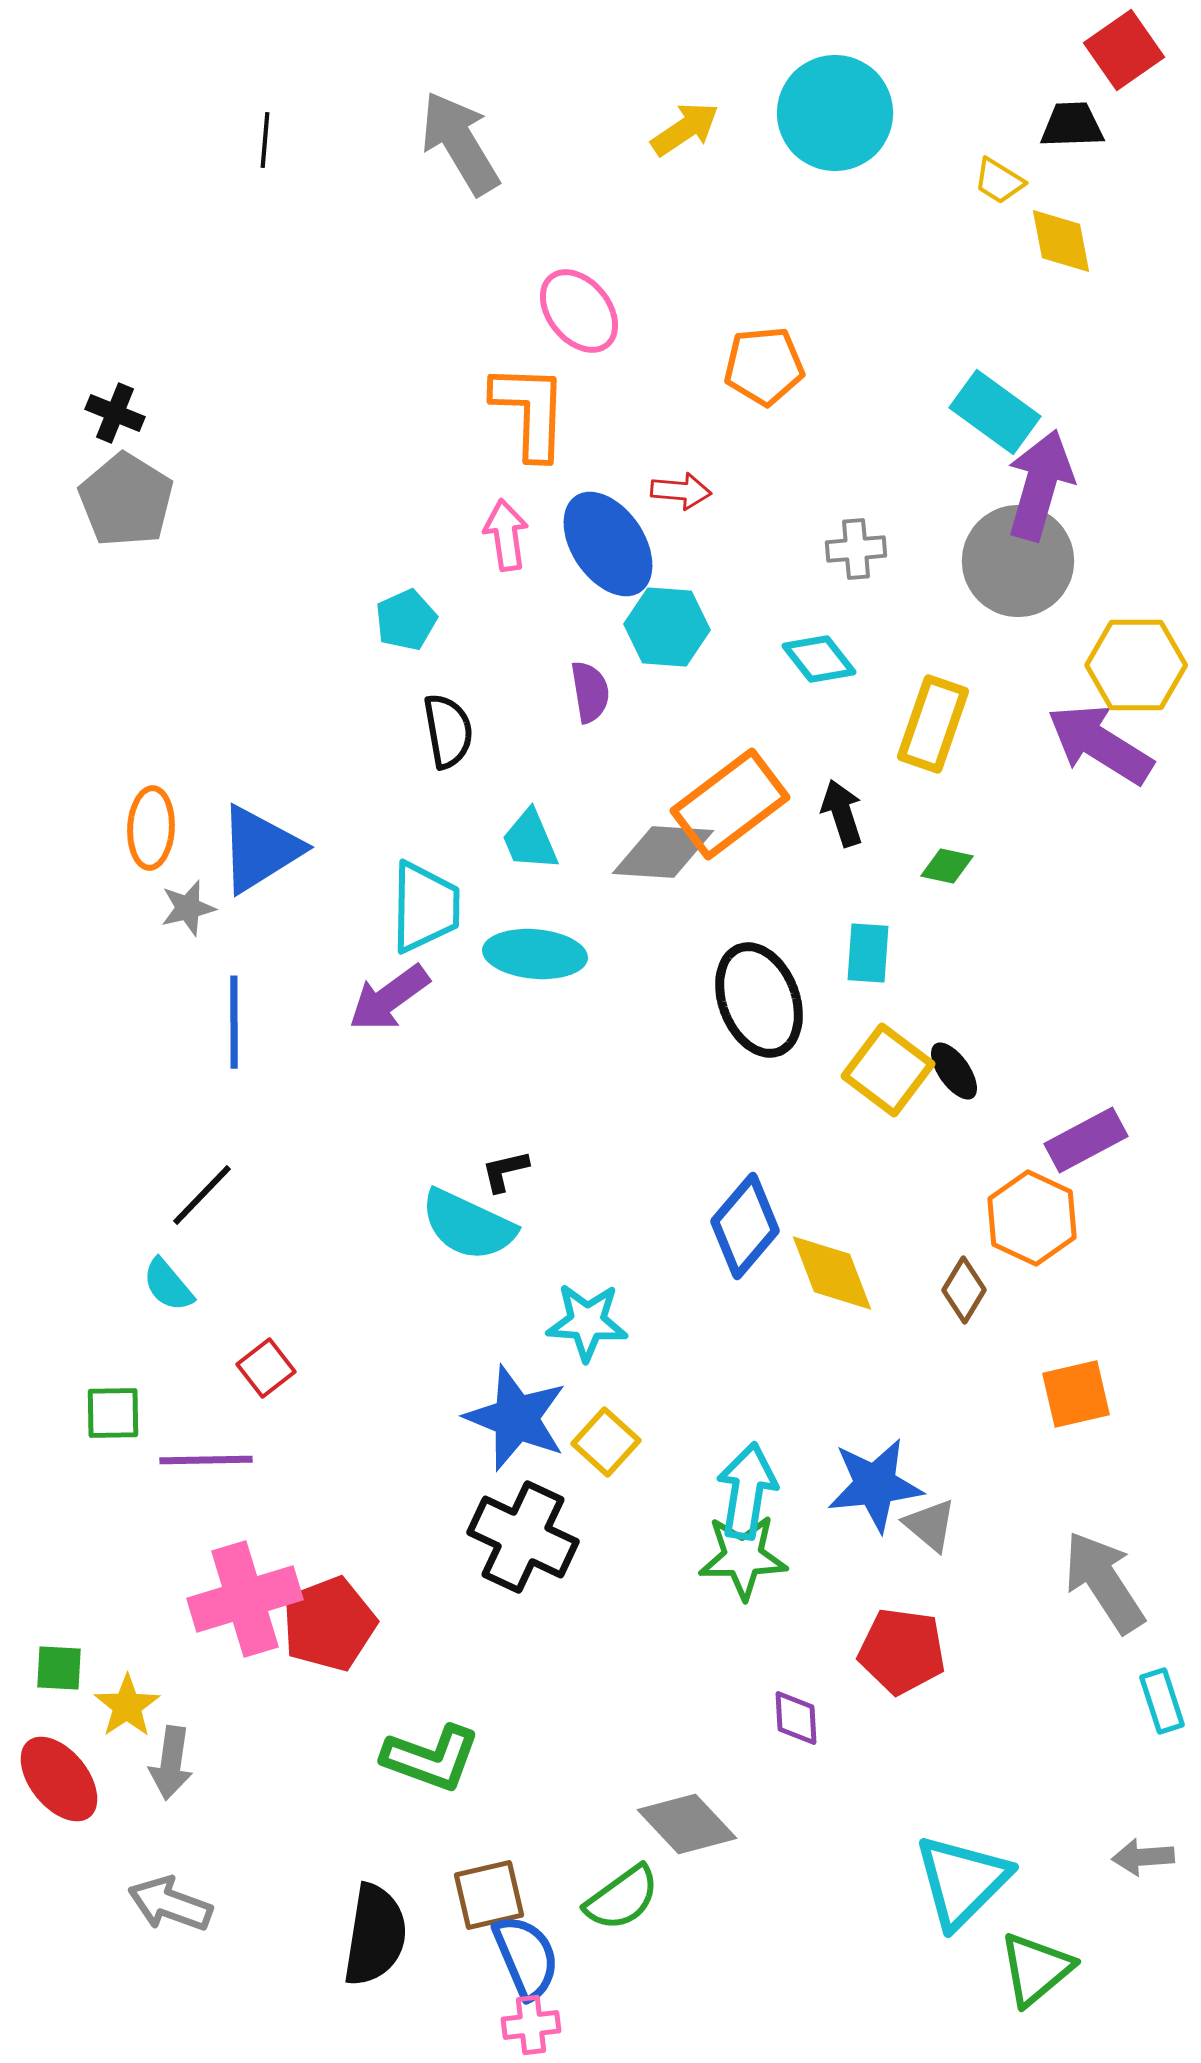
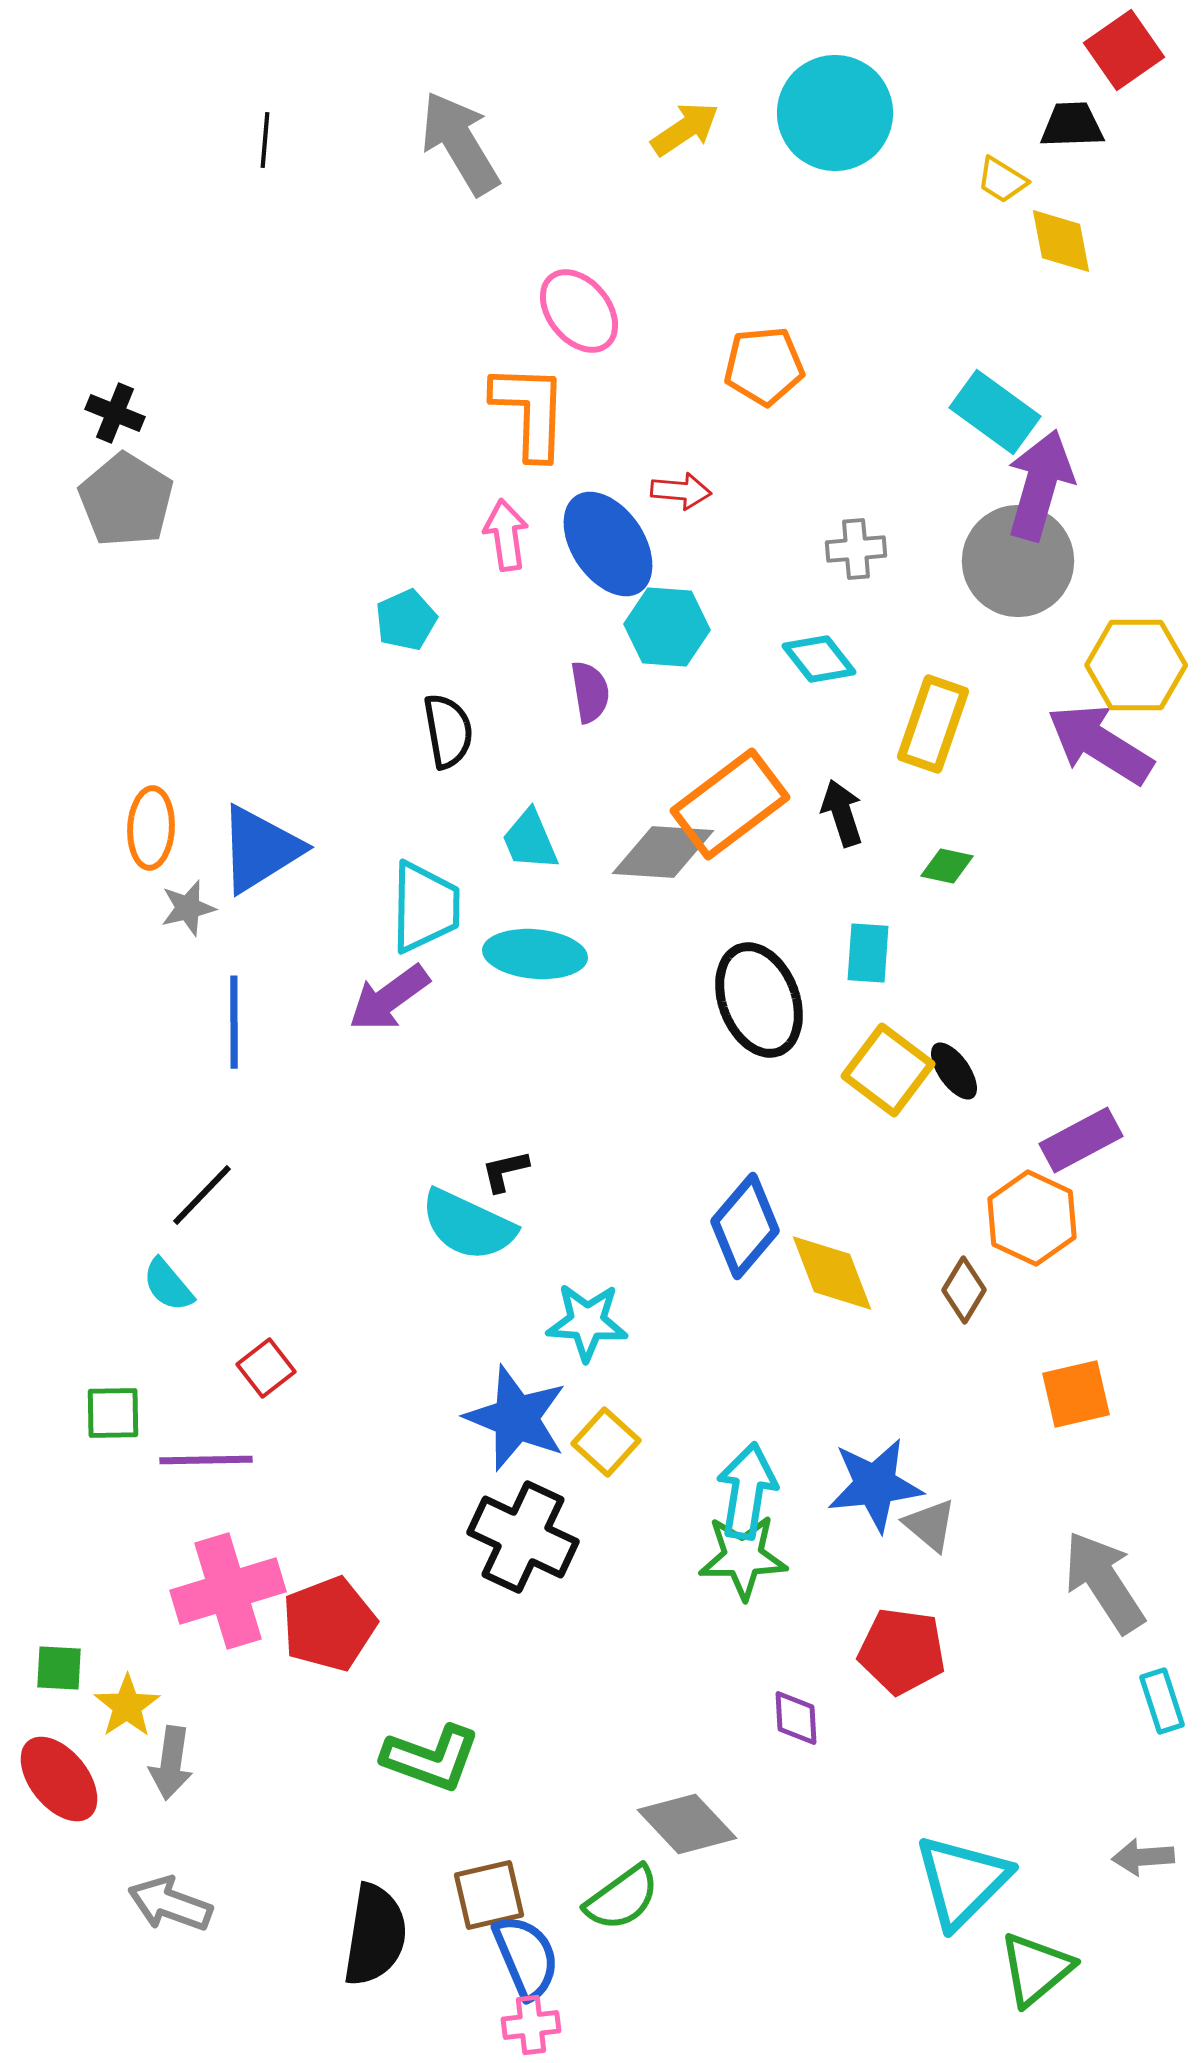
yellow trapezoid at (999, 181): moved 3 px right, 1 px up
purple rectangle at (1086, 1140): moved 5 px left
pink cross at (245, 1599): moved 17 px left, 8 px up
